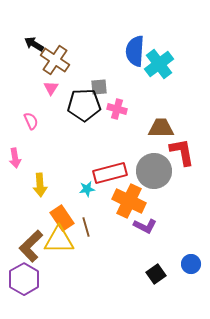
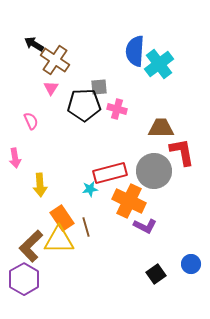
cyan star: moved 3 px right
